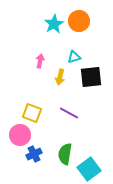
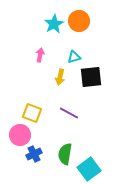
pink arrow: moved 6 px up
